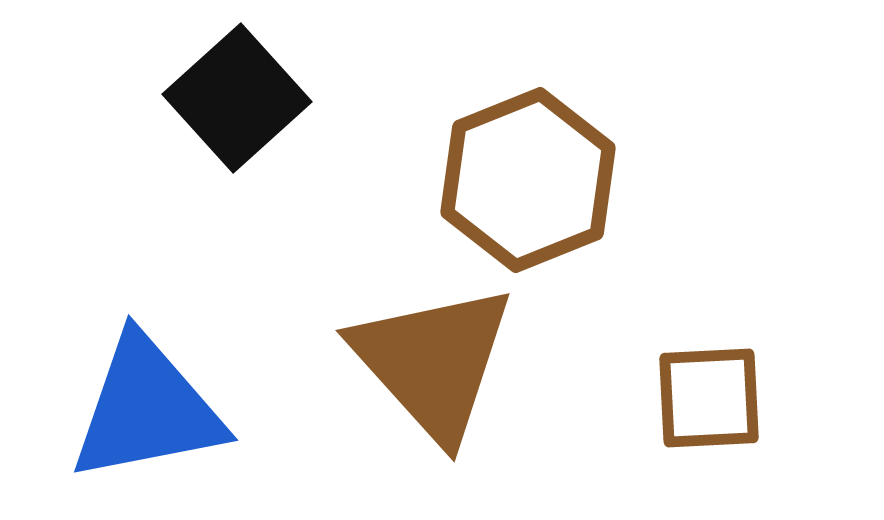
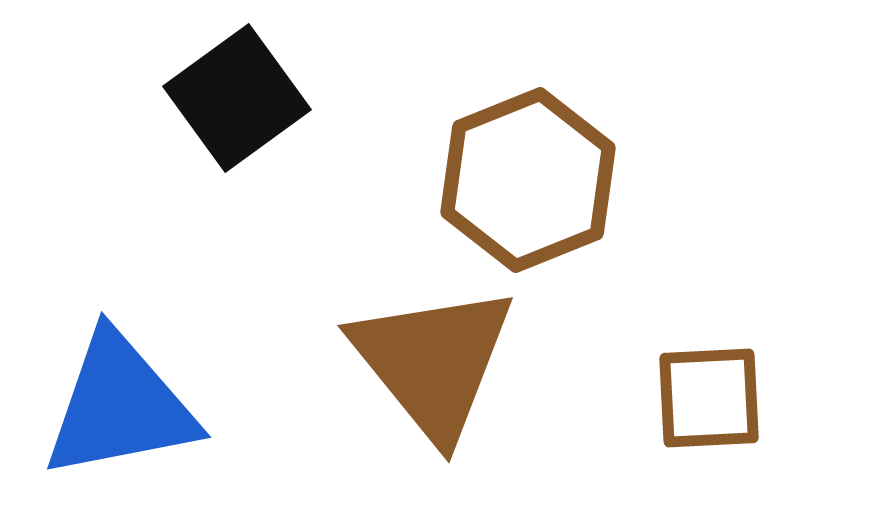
black square: rotated 6 degrees clockwise
brown triangle: rotated 3 degrees clockwise
blue triangle: moved 27 px left, 3 px up
